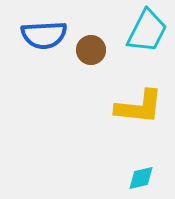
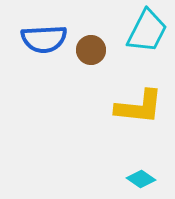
blue semicircle: moved 4 px down
cyan diamond: moved 1 px down; rotated 48 degrees clockwise
